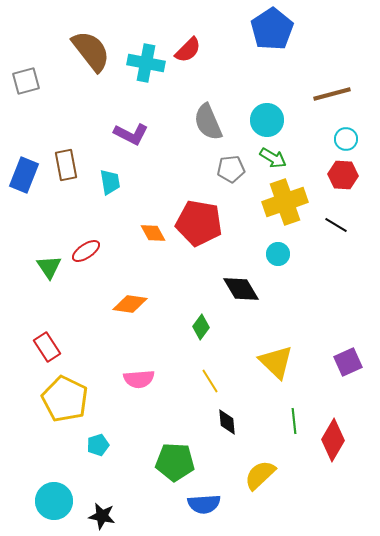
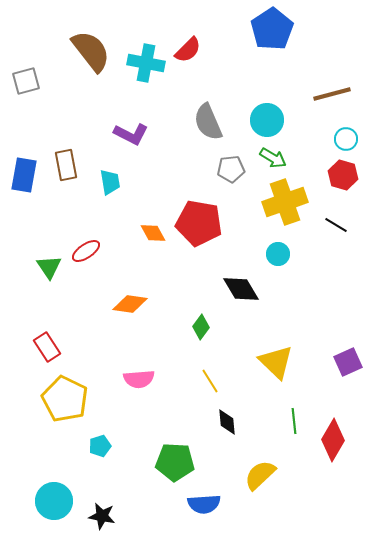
blue rectangle at (24, 175): rotated 12 degrees counterclockwise
red hexagon at (343, 175): rotated 12 degrees clockwise
cyan pentagon at (98, 445): moved 2 px right, 1 px down
